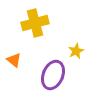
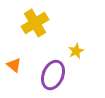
yellow cross: rotated 16 degrees counterclockwise
orange triangle: moved 5 px down
